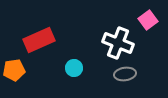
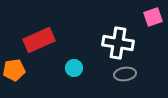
pink square: moved 5 px right, 3 px up; rotated 18 degrees clockwise
white cross: rotated 12 degrees counterclockwise
